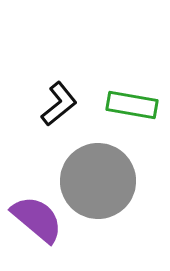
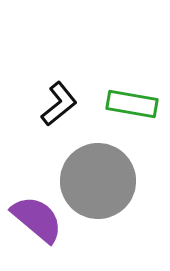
green rectangle: moved 1 px up
